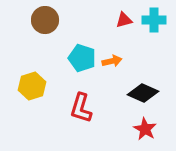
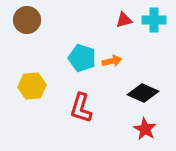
brown circle: moved 18 px left
yellow hexagon: rotated 12 degrees clockwise
